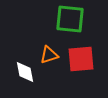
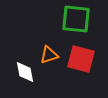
green square: moved 6 px right
red square: rotated 20 degrees clockwise
